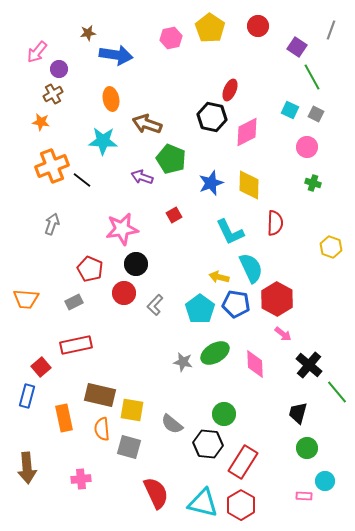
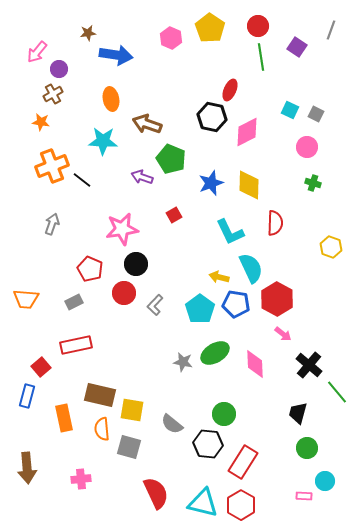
pink hexagon at (171, 38): rotated 25 degrees counterclockwise
green line at (312, 77): moved 51 px left, 20 px up; rotated 20 degrees clockwise
